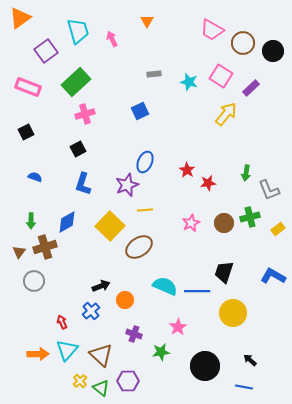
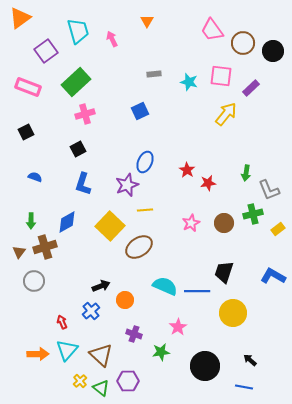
pink trapezoid at (212, 30): rotated 25 degrees clockwise
pink square at (221, 76): rotated 25 degrees counterclockwise
green cross at (250, 217): moved 3 px right, 3 px up
